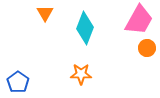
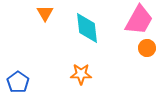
cyan diamond: moved 2 px right; rotated 28 degrees counterclockwise
